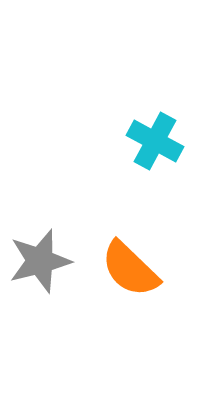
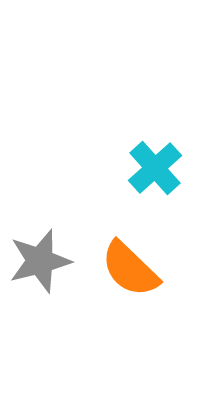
cyan cross: moved 27 px down; rotated 20 degrees clockwise
